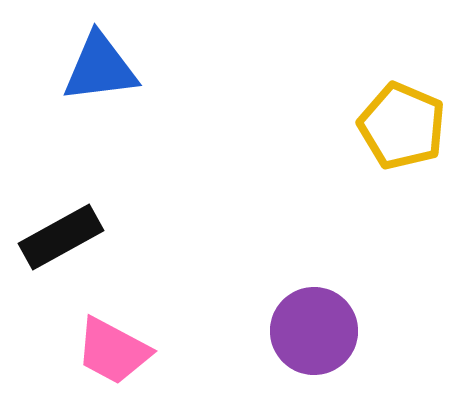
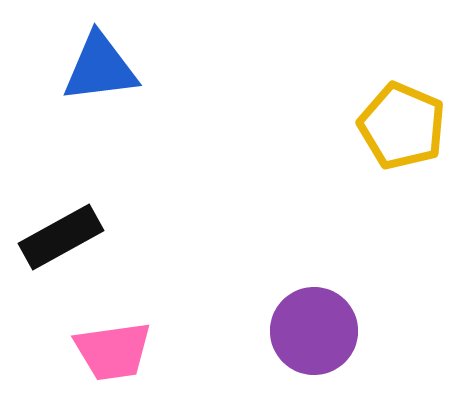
pink trapezoid: rotated 36 degrees counterclockwise
